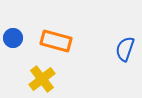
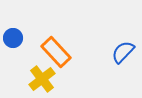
orange rectangle: moved 11 px down; rotated 32 degrees clockwise
blue semicircle: moved 2 px left, 3 px down; rotated 25 degrees clockwise
